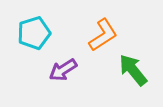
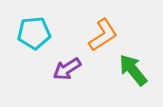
cyan pentagon: rotated 12 degrees clockwise
purple arrow: moved 4 px right, 1 px up
